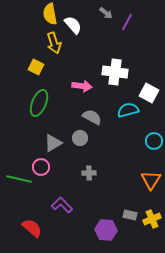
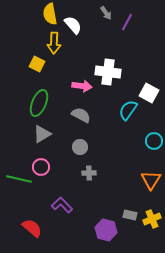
gray arrow: rotated 16 degrees clockwise
yellow arrow: rotated 20 degrees clockwise
yellow square: moved 1 px right, 3 px up
white cross: moved 7 px left
cyan semicircle: rotated 40 degrees counterclockwise
gray semicircle: moved 11 px left, 2 px up
gray circle: moved 9 px down
gray triangle: moved 11 px left, 9 px up
purple hexagon: rotated 10 degrees clockwise
